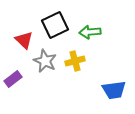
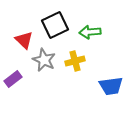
gray star: moved 1 px left, 1 px up
blue trapezoid: moved 3 px left, 4 px up
